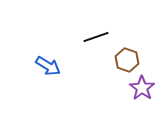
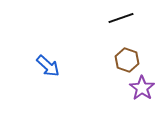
black line: moved 25 px right, 19 px up
blue arrow: rotated 10 degrees clockwise
